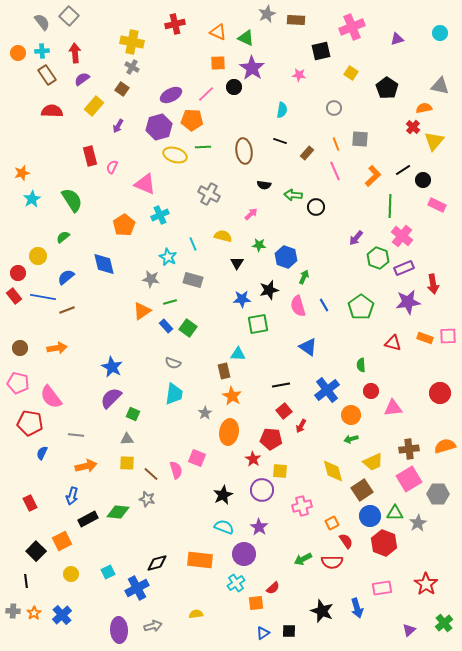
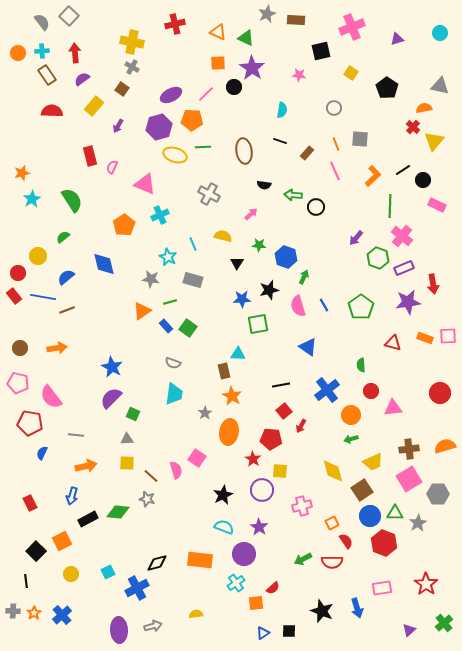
pink square at (197, 458): rotated 12 degrees clockwise
brown line at (151, 474): moved 2 px down
